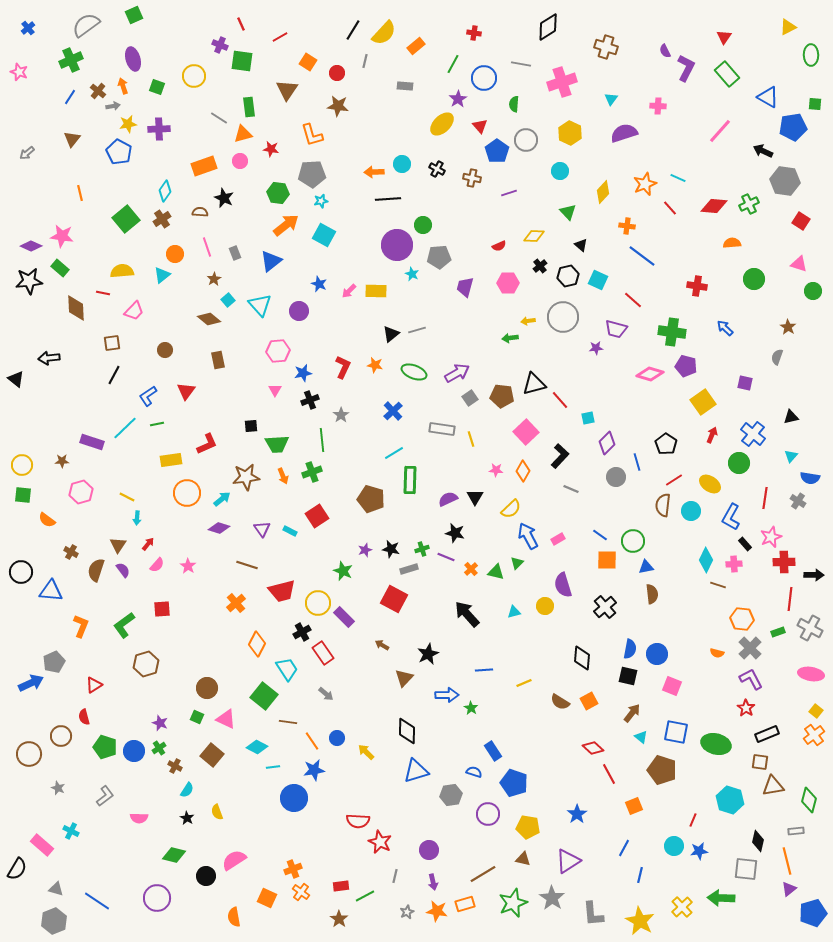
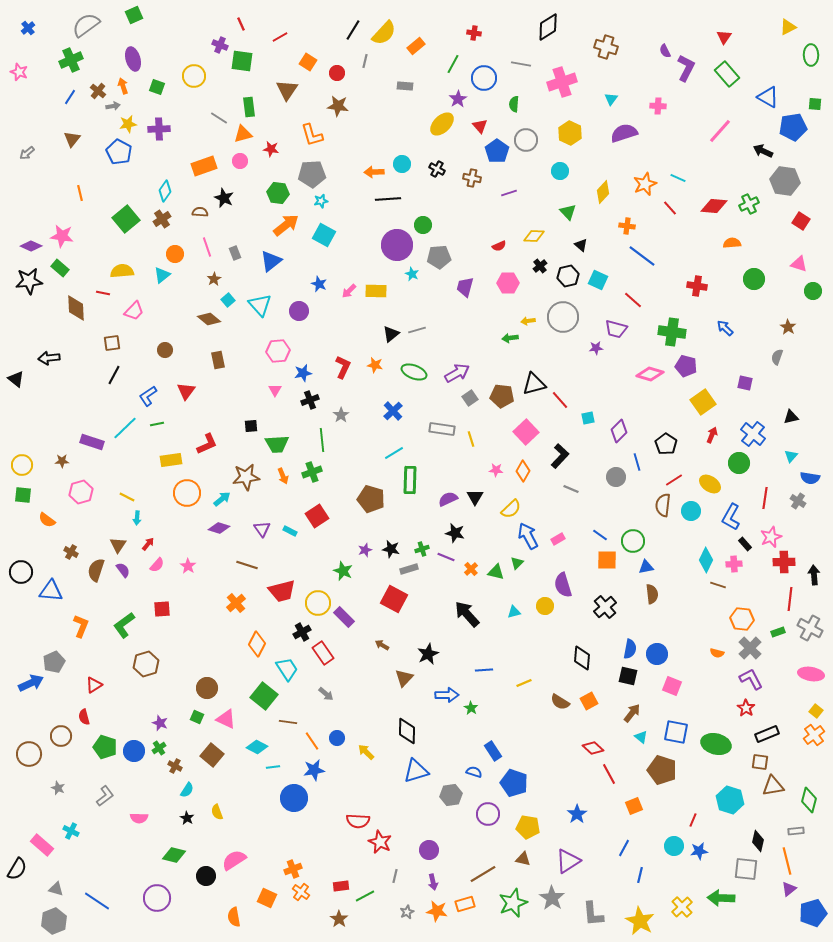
purple diamond at (607, 443): moved 12 px right, 12 px up
black arrow at (814, 575): rotated 96 degrees counterclockwise
